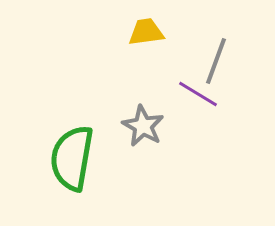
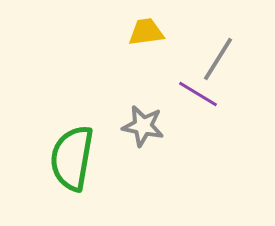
gray line: moved 2 px right, 2 px up; rotated 12 degrees clockwise
gray star: rotated 18 degrees counterclockwise
